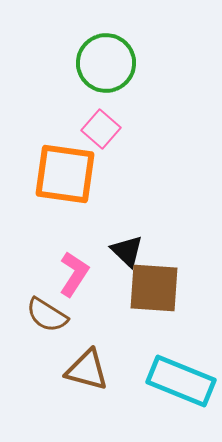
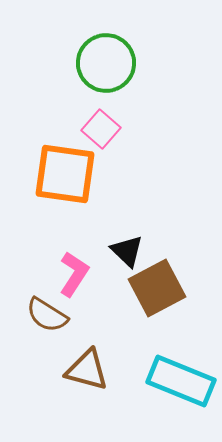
brown square: moved 3 px right; rotated 32 degrees counterclockwise
